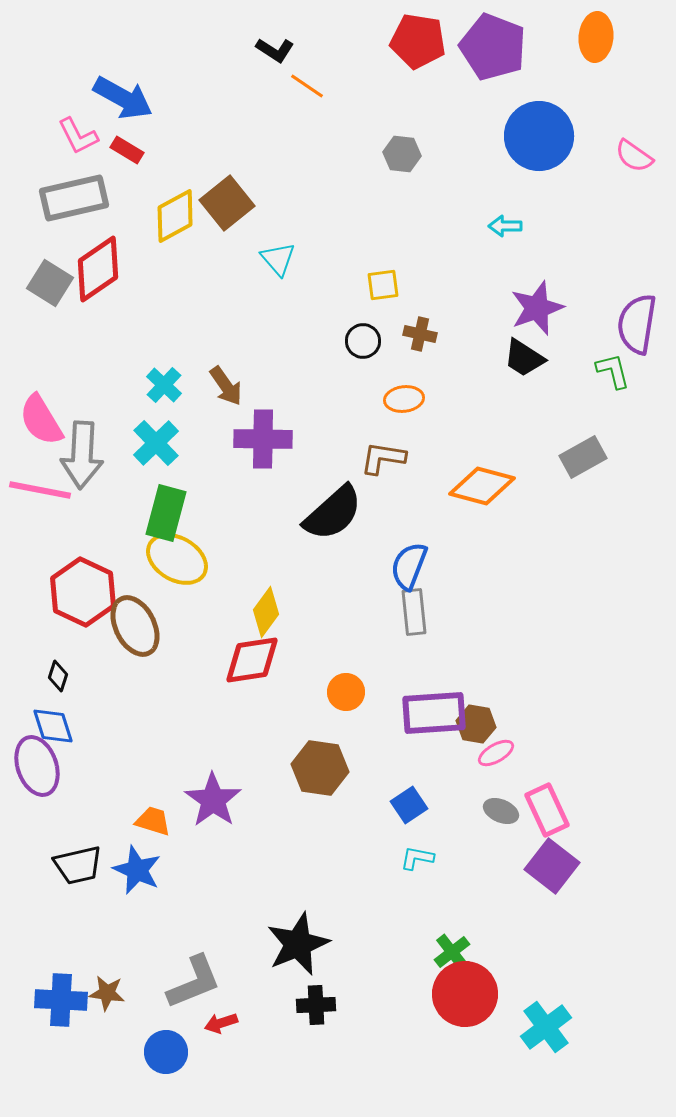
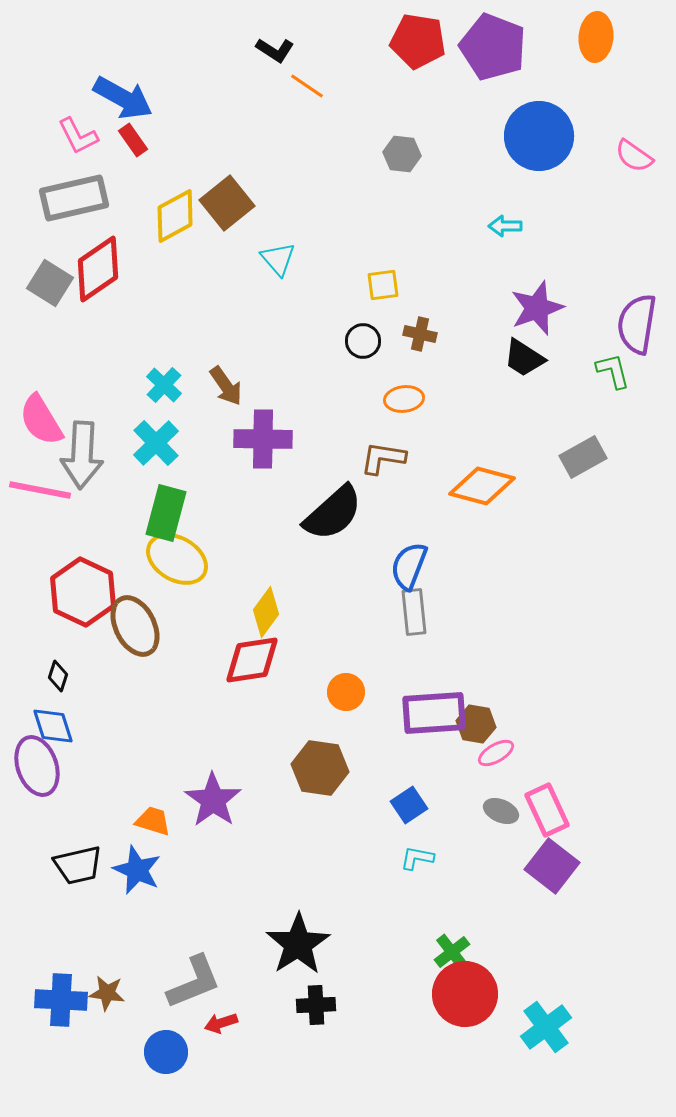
red rectangle at (127, 150): moved 6 px right, 10 px up; rotated 24 degrees clockwise
black star at (298, 944): rotated 10 degrees counterclockwise
